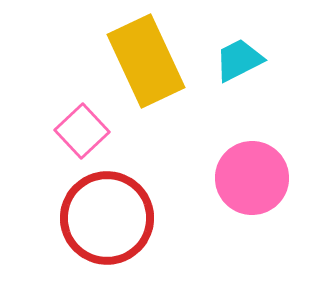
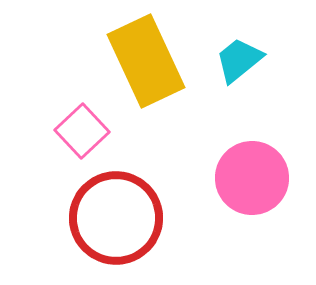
cyan trapezoid: rotated 12 degrees counterclockwise
red circle: moved 9 px right
